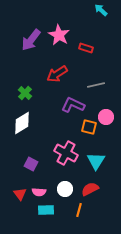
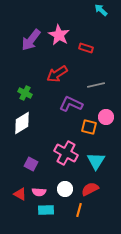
green cross: rotated 16 degrees counterclockwise
purple L-shape: moved 2 px left, 1 px up
red triangle: rotated 24 degrees counterclockwise
